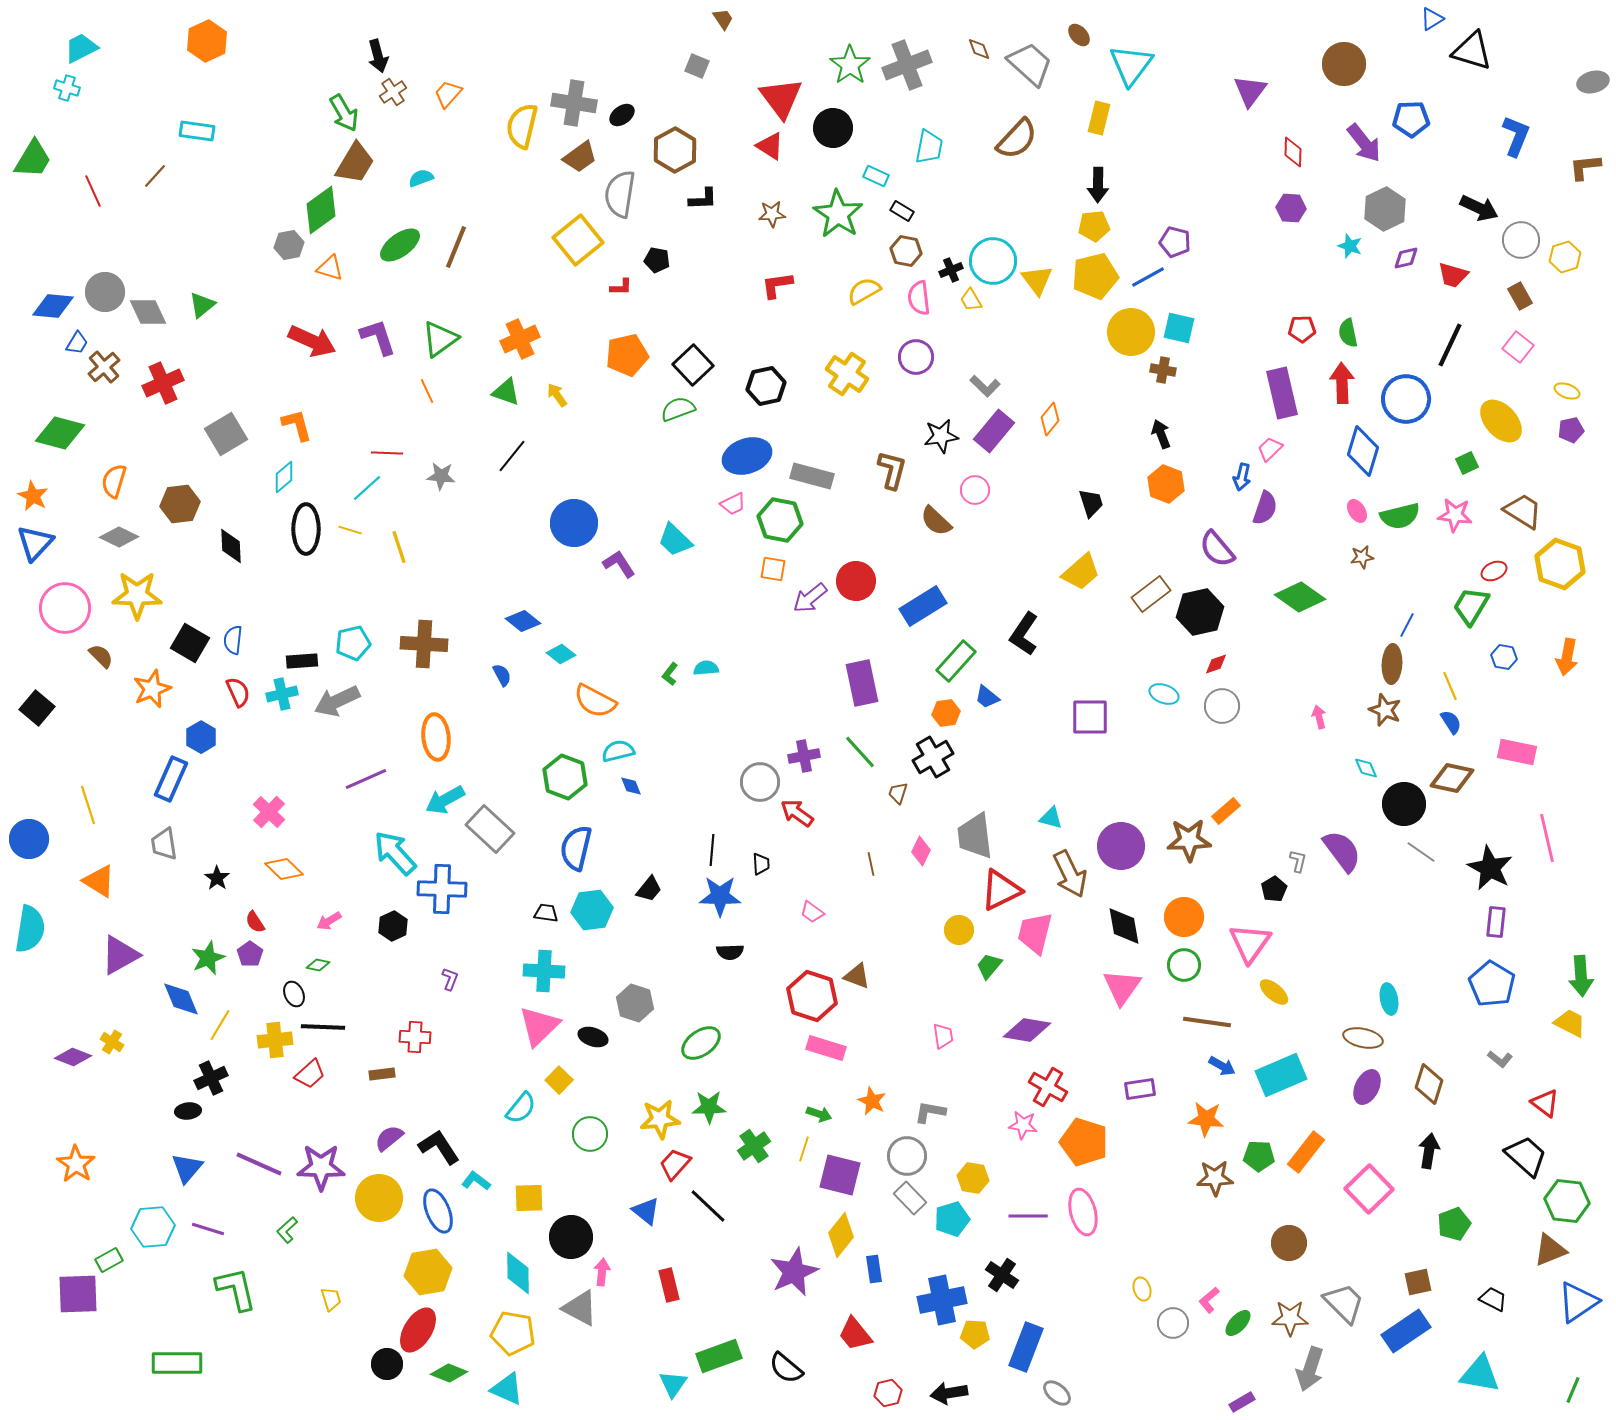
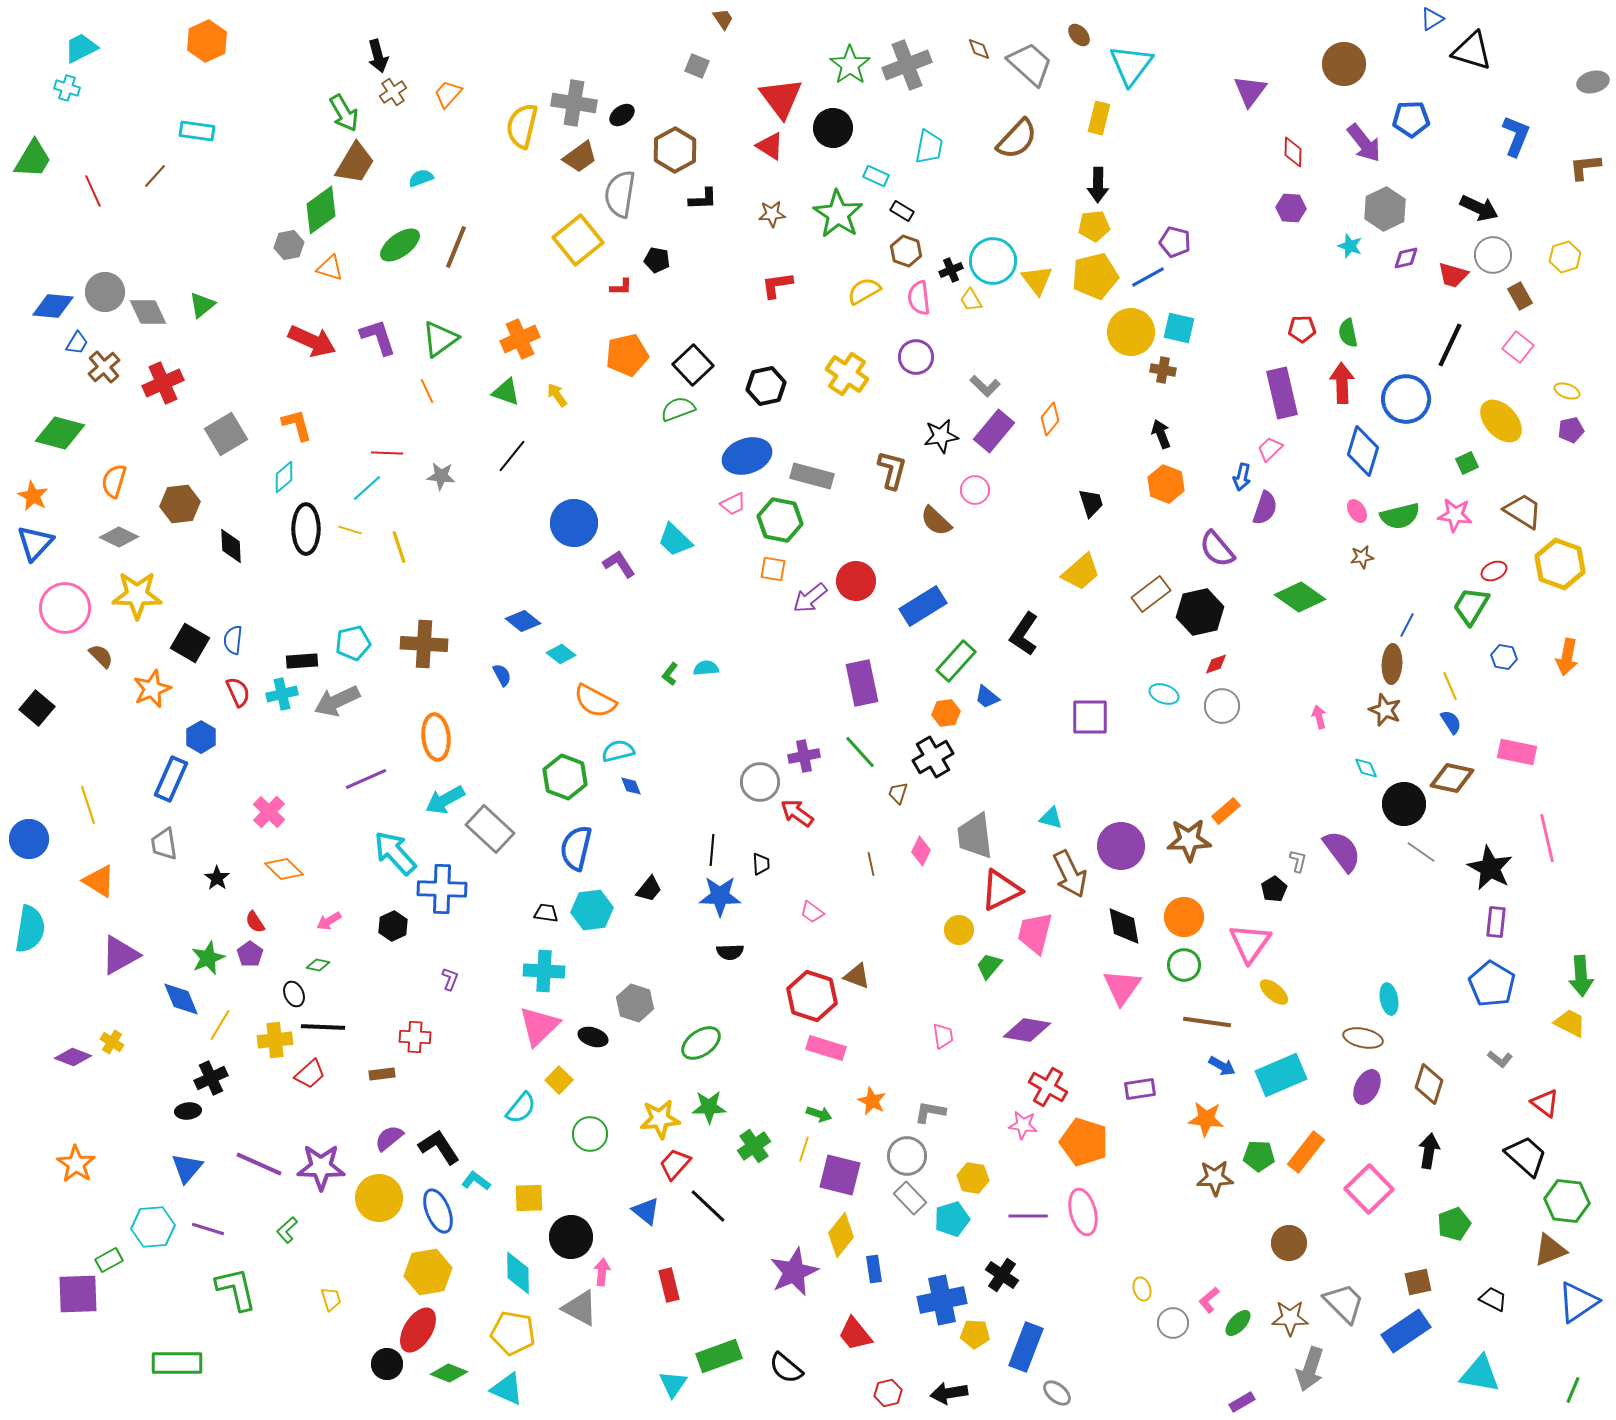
gray circle at (1521, 240): moved 28 px left, 15 px down
brown hexagon at (906, 251): rotated 8 degrees clockwise
